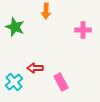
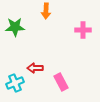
green star: rotated 24 degrees counterclockwise
cyan cross: moved 1 px right, 1 px down; rotated 18 degrees clockwise
